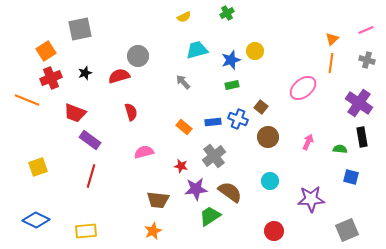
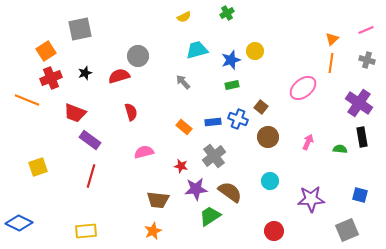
blue square at (351, 177): moved 9 px right, 18 px down
blue diamond at (36, 220): moved 17 px left, 3 px down
